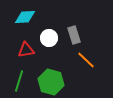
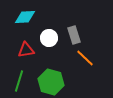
orange line: moved 1 px left, 2 px up
